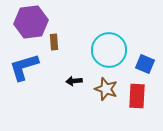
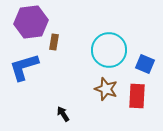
brown rectangle: rotated 14 degrees clockwise
black arrow: moved 11 px left, 33 px down; rotated 63 degrees clockwise
